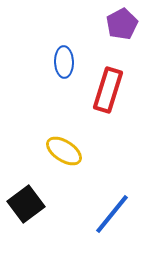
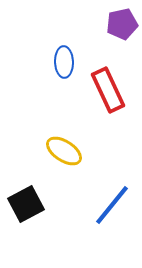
purple pentagon: rotated 16 degrees clockwise
red rectangle: rotated 42 degrees counterclockwise
black square: rotated 9 degrees clockwise
blue line: moved 9 px up
